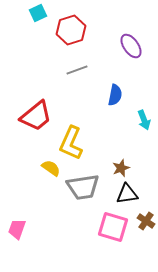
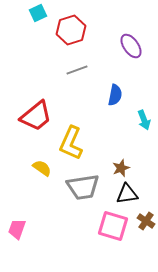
yellow semicircle: moved 9 px left
pink square: moved 1 px up
